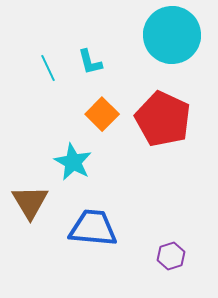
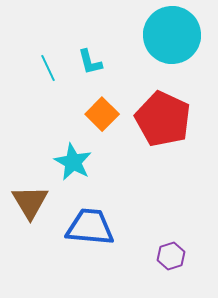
blue trapezoid: moved 3 px left, 1 px up
